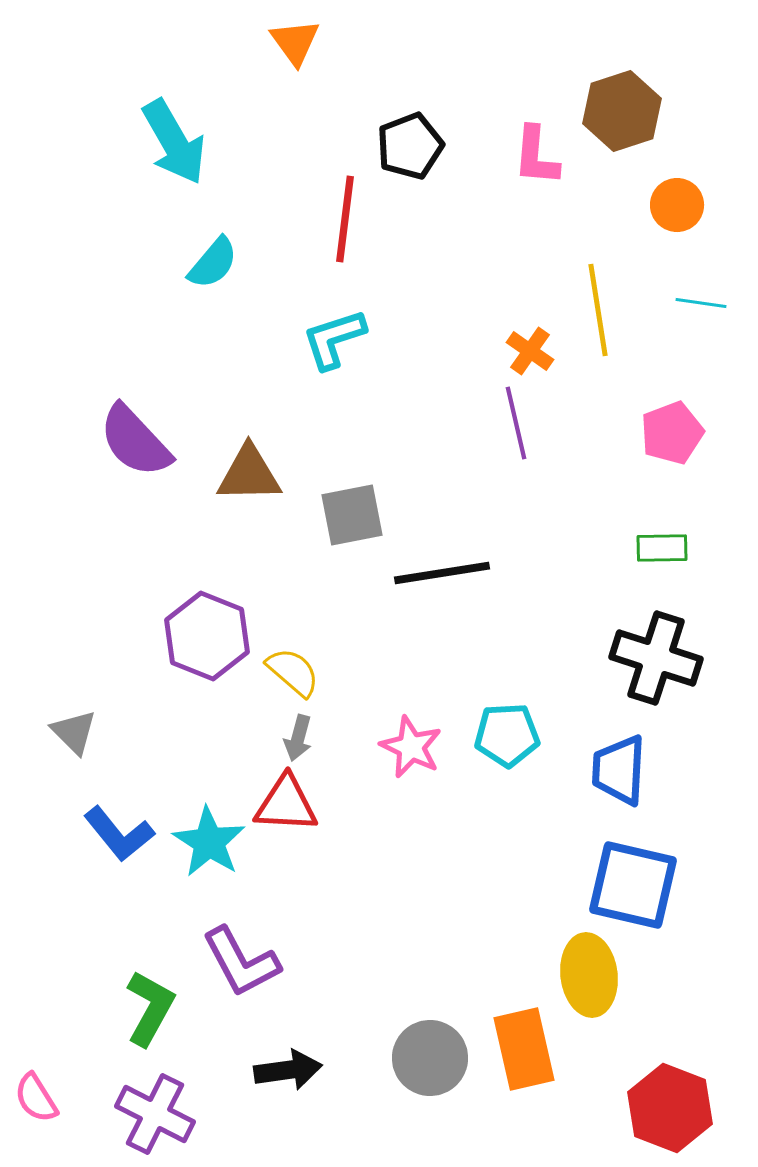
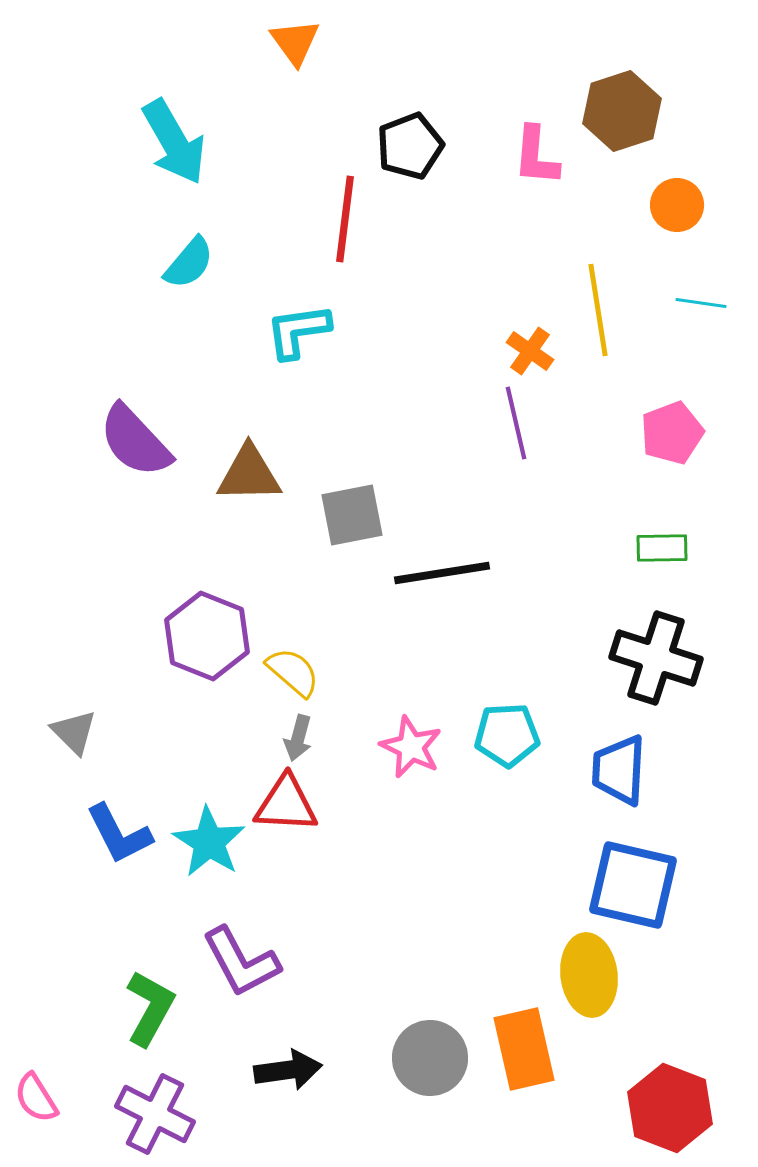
cyan semicircle: moved 24 px left
cyan L-shape: moved 36 px left, 8 px up; rotated 10 degrees clockwise
blue L-shape: rotated 12 degrees clockwise
